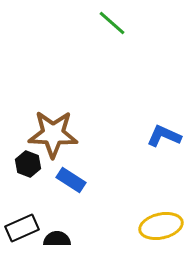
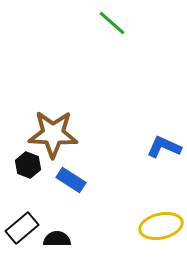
blue L-shape: moved 11 px down
black hexagon: moved 1 px down
black rectangle: rotated 16 degrees counterclockwise
